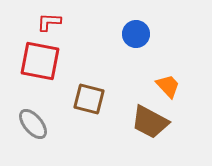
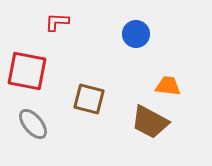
red L-shape: moved 8 px right
red square: moved 13 px left, 10 px down
orange trapezoid: rotated 40 degrees counterclockwise
